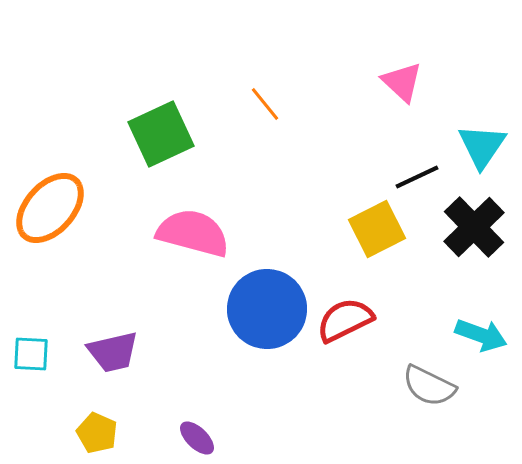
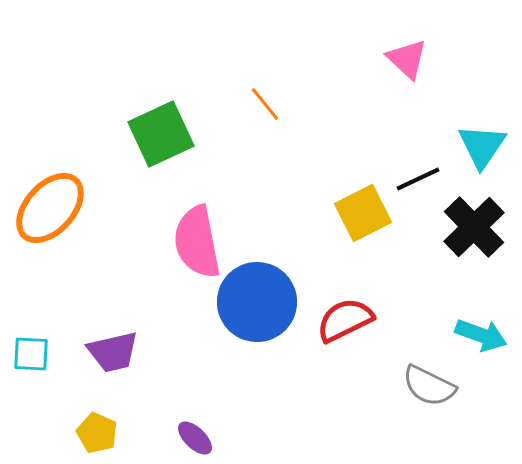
pink triangle: moved 5 px right, 23 px up
black line: moved 1 px right, 2 px down
yellow square: moved 14 px left, 16 px up
pink semicircle: moved 4 px right, 9 px down; rotated 116 degrees counterclockwise
blue circle: moved 10 px left, 7 px up
purple ellipse: moved 2 px left
